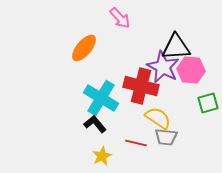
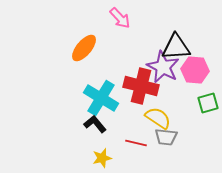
pink hexagon: moved 4 px right
yellow star: moved 2 px down; rotated 12 degrees clockwise
